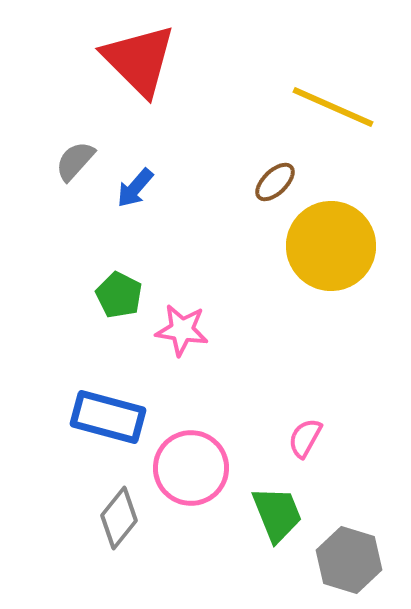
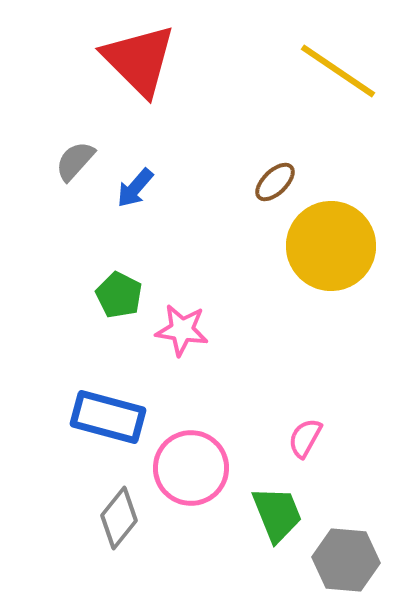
yellow line: moved 5 px right, 36 px up; rotated 10 degrees clockwise
gray hexagon: moved 3 px left; rotated 12 degrees counterclockwise
